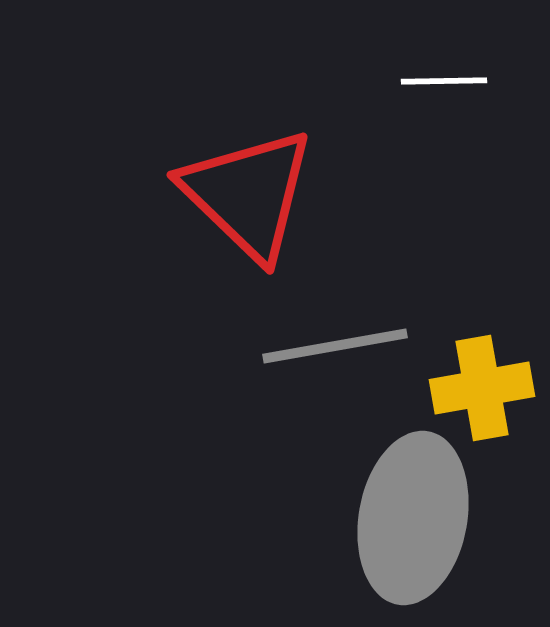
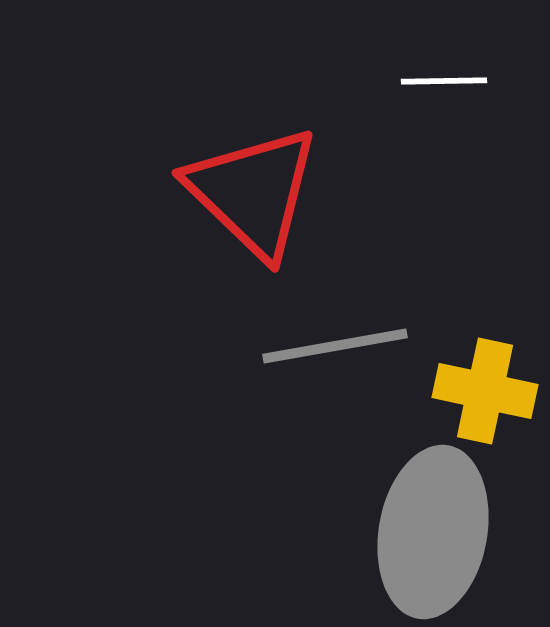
red triangle: moved 5 px right, 2 px up
yellow cross: moved 3 px right, 3 px down; rotated 22 degrees clockwise
gray ellipse: moved 20 px right, 14 px down
